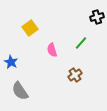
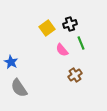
black cross: moved 27 px left, 7 px down
yellow square: moved 17 px right
green line: rotated 64 degrees counterclockwise
pink semicircle: moved 10 px right; rotated 24 degrees counterclockwise
gray semicircle: moved 1 px left, 3 px up
